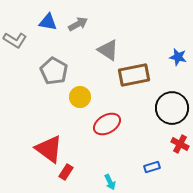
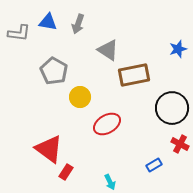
gray arrow: rotated 138 degrees clockwise
gray L-shape: moved 4 px right, 7 px up; rotated 25 degrees counterclockwise
blue star: moved 8 px up; rotated 30 degrees counterclockwise
blue rectangle: moved 2 px right, 2 px up; rotated 14 degrees counterclockwise
